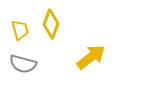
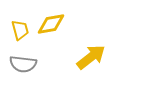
yellow diamond: rotated 60 degrees clockwise
gray semicircle: rotated 8 degrees counterclockwise
